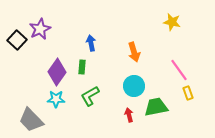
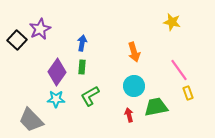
blue arrow: moved 9 px left; rotated 21 degrees clockwise
